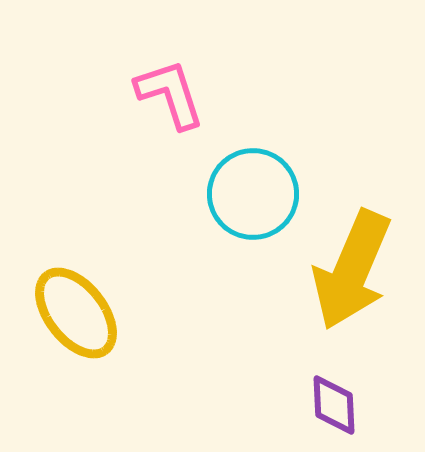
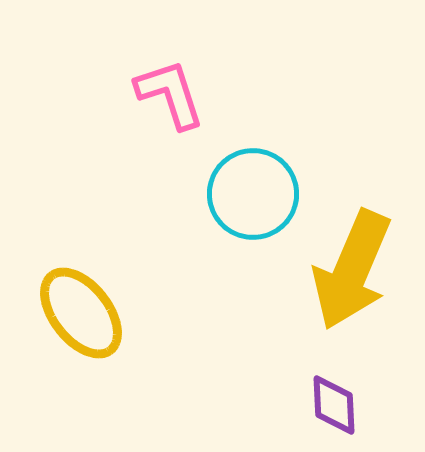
yellow ellipse: moved 5 px right
